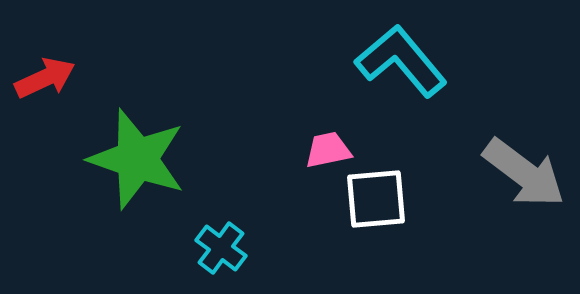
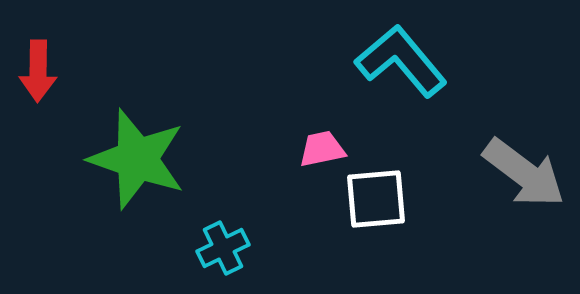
red arrow: moved 7 px left, 7 px up; rotated 116 degrees clockwise
pink trapezoid: moved 6 px left, 1 px up
cyan cross: moved 2 px right; rotated 27 degrees clockwise
